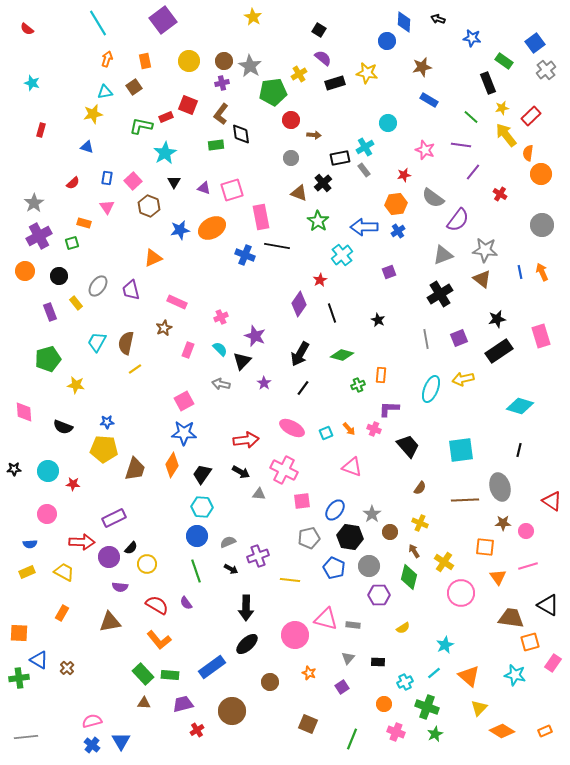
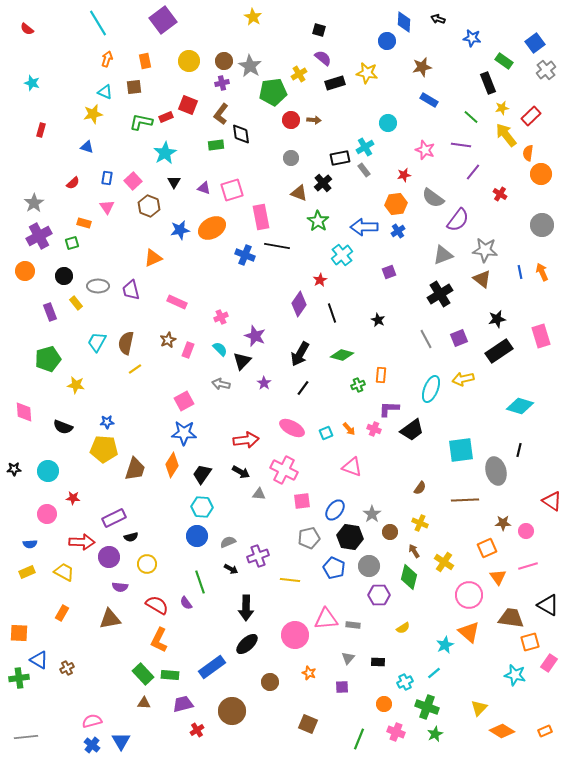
black square at (319, 30): rotated 16 degrees counterclockwise
brown square at (134, 87): rotated 28 degrees clockwise
cyan triangle at (105, 92): rotated 35 degrees clockwise
green L-shape at (141, 126): moved 4 px up
brown arrow at (314, 135): moved 15 px up
black circle at (59, 276): moved 5 px right
gray ellipse at (98, 286): rotated 55 degrees clockwise
brown star at (164, 328): moved 4 px right, 12 px down
gray line at (426, 339): rotated 18 degrees counterclockwise
black trapezoid at (408, 446): moved 4 px right, 16 px up; rotated 95 degrees clockwise
red star at (73, 484): moved 14 px down
gray ellipse at (500, 487): moved 4 px left, 16 px up
orange square at (485, 547): moved 2 px right, 1 px down; rotated 30 degrees counterclockwise
black semicircle at (131, 548): moved 11 px up; rotated 32 degrees clockwise
green line at (196, 571): moved 4 px right, 11 px down
pink circle at (461, 593): moved 8 px right, 2 px down
pink triangle at (326, 619): rotated 20 degrees counterclockwise
brown triangle at (110, 622): moved 3 px up
orange L-shape at (159, 640): rotated 65 degrees clockwise
pink rectangle at (553, 663): moved 4 px left
brown cross at (67, 668): rotated 16 degrees clockwise
orange triangle at (469, 676): moved 44 px up
purple square at (342, 687): rotated 32 degrees clockwise
green line at (352, 739): moved 7 px right
